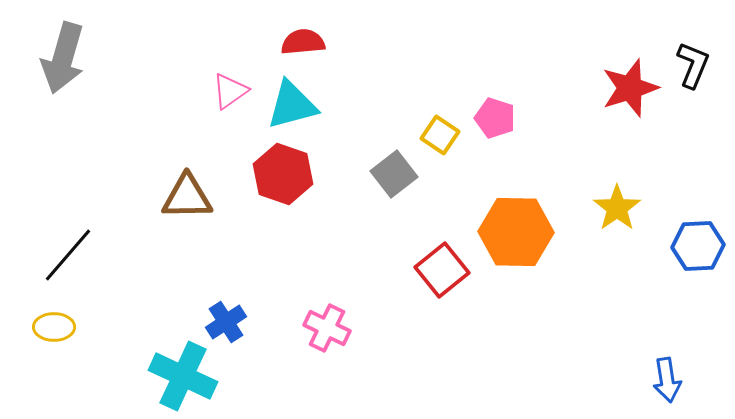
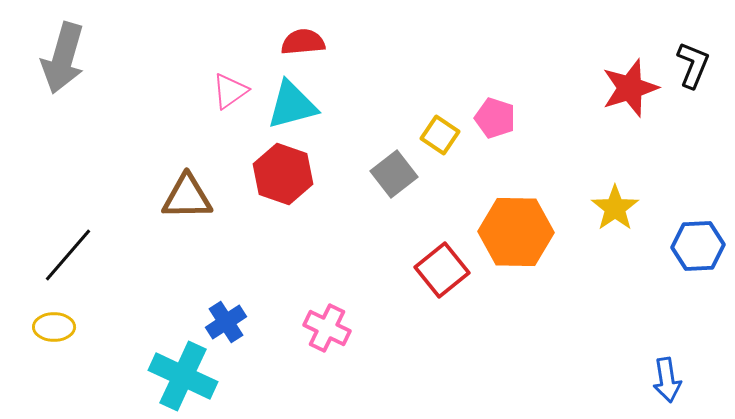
yellow star: moved 2 px left
